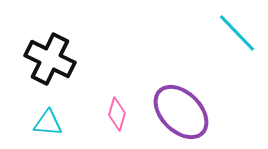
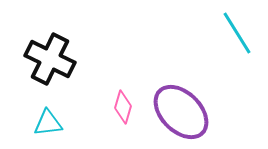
cyan line: rotated 12 degrees clockwise
pink diamond: moved 6 px right, 7 px up
cyan triangle: rotated 12 degrees counterclockwise
